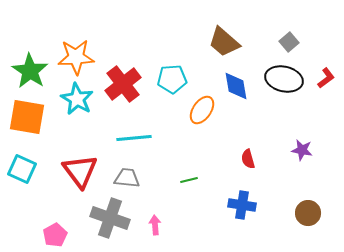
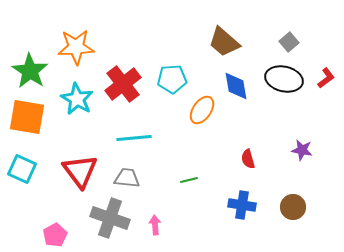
orange star: moved 10 px up
brown circle: moved 15 px left, 6 px up
